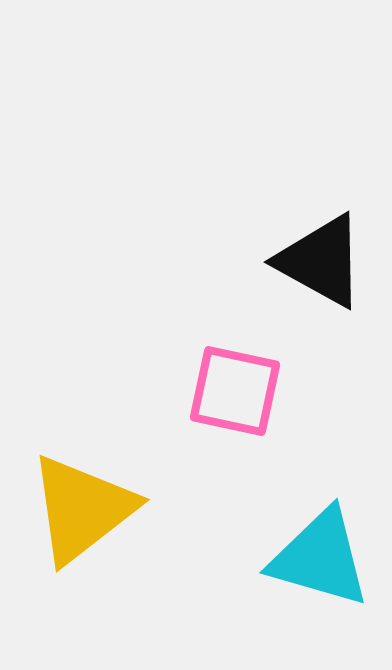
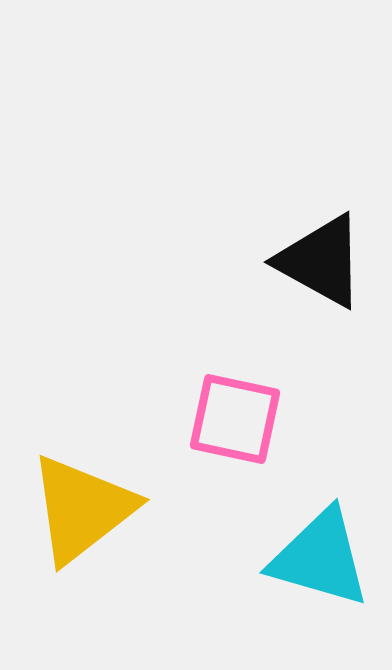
pink square: moved 28 px down
